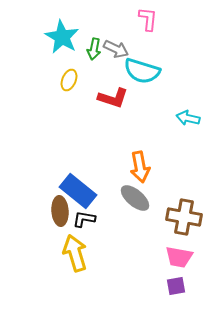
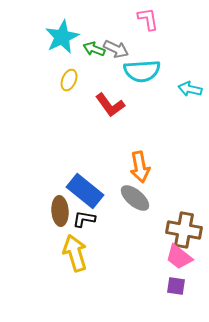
pink L-shape: rotated 15 degrees counterclockwise
cyan star: rotated 16 degrees clockwise
green arrow: rotated 100 degrees clockwise
cyan semicircle: rotated 21 degrees counterclockwise
red L-shape: moved 3 px left, 7 px down; rotated 36 degrees clockwise
cyan arrow: moved 2 px right, 29 px up
blue rectangle: moved 7 px right
brown cross: moved 13 px down
pink trapezoid: rotated 28 degrees clockwise
purple square: rotated 18 degrees clockwise
